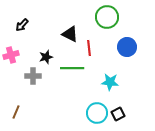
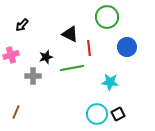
green line: rotated 10 degrees counterclockwise
cyan circle: moved 1 px down
